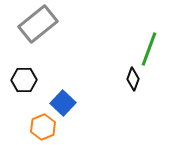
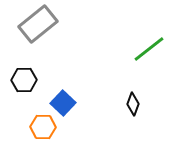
green line: rotated 32 degrees clockwise
black diamond: moved 25 px down
orange hexagon: rotated 25 degrees clockwise
